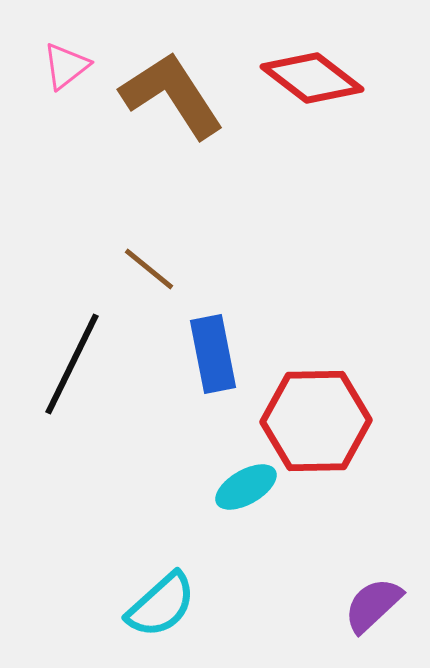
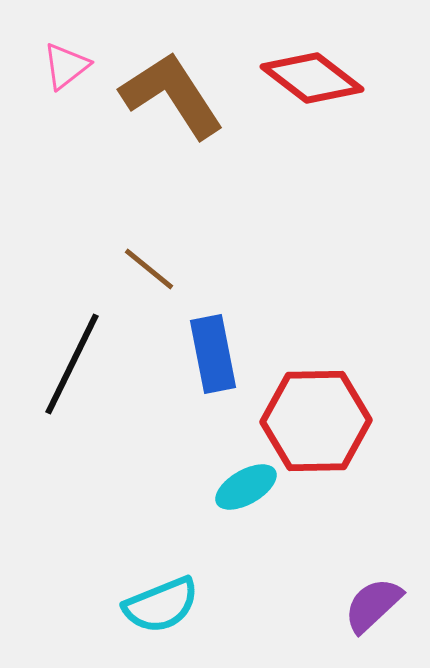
cyan semicircle: rotated 20 degrees clockwise
